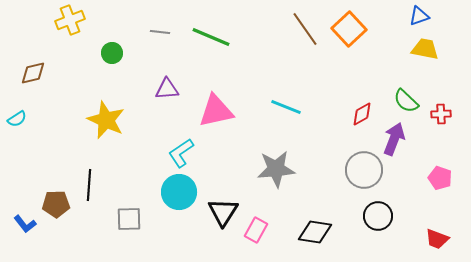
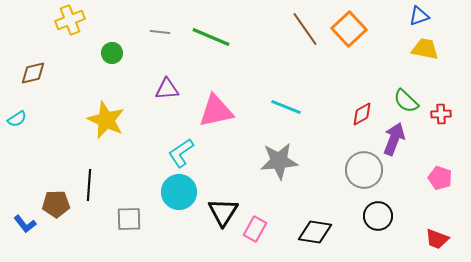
gray star: moved 3 px right, 8 px up
pink rectangle: moved 1 px left, 1 px up
